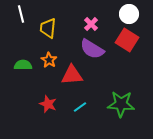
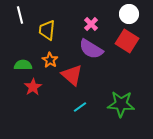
white line: moved 1 px left, 1 px down
yellow trapezoid: moved 1 px left, 2 px down
red square: moved 1 px down
purple semicircle: moved 1 px left
orange star: moved 1 px right
red triangle: rotated 45 degrees clockwise
red star: moved 15 px left, 17 px up; rotated 18 degrees clockwise
